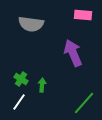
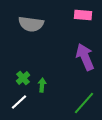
purple arrow: moved 12 px right, 4 px down
green cross: moved 2 px right, 1 px up; rotated 16 degrees clockwise
white line: rotated 12 degrees clockwise
